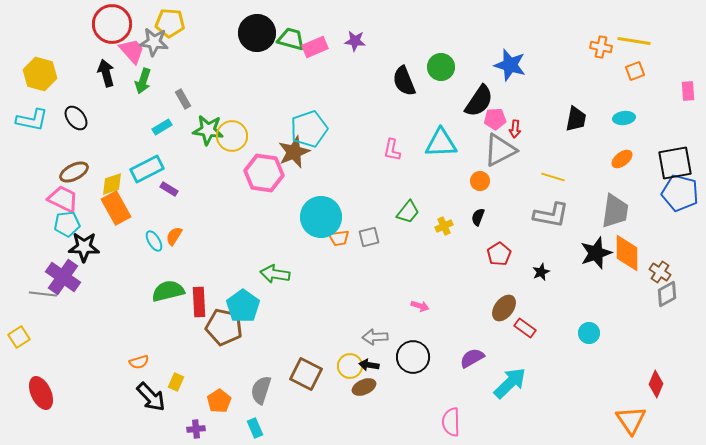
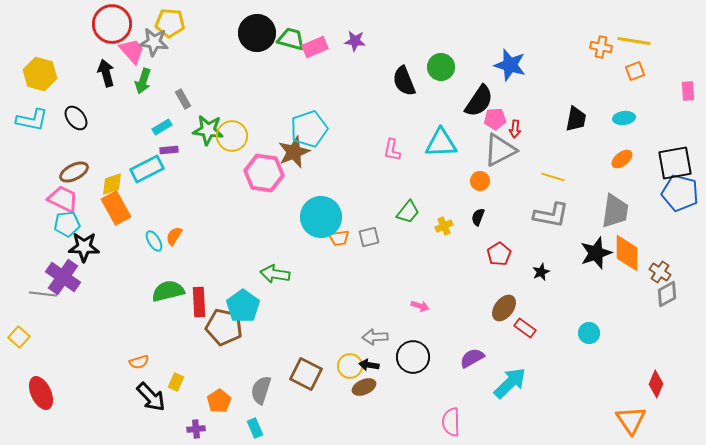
purple rectangle at (169, 189): moved 39 px up; rotated 36 degrees counterclockwise
yellow square at (19, 337): rotated 15 degrees counterclockwise
